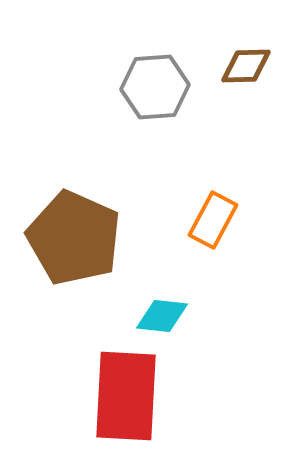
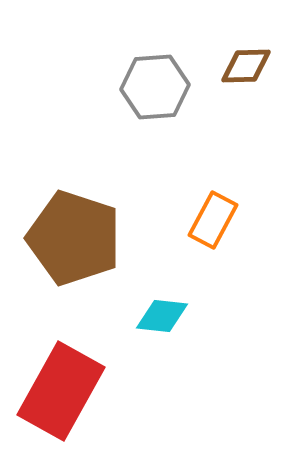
brown pentagon: rotated 6 degrees counterclockwise
red rectangle: moved 65 px left, 5 px up; rotated 26 degrees clockwise
